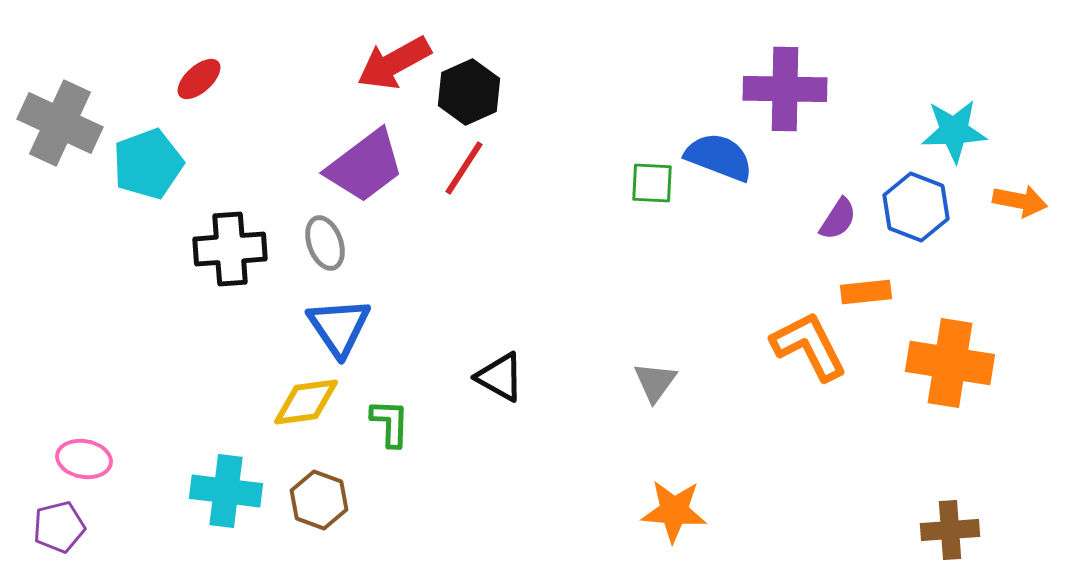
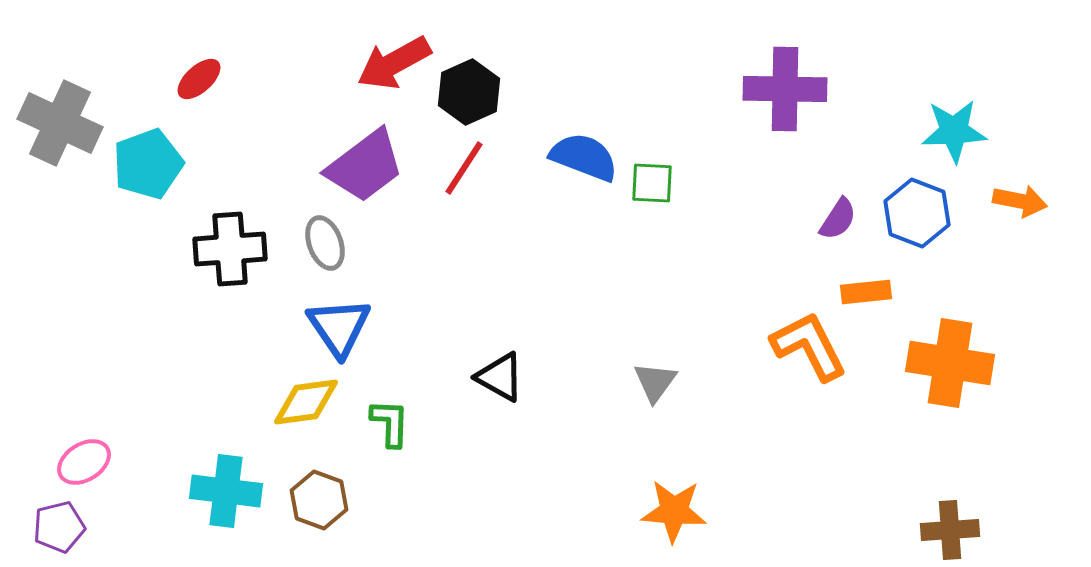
blue semicircle: moved 135 px left
blue hexagon: moved 1 px right, 6 px down
pink ellipse: moved 3 px down; rotated 42 degrees counterclockwise
